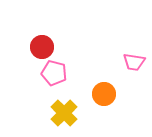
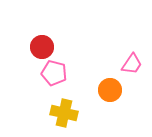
pink trapezoid: moved 2 px left, 2 px down; rotated 65 degrees counterclockwise
orange circle: moved 6 px right, 4 px up
yellow cross: rotated 32 degrees counterclockwise
